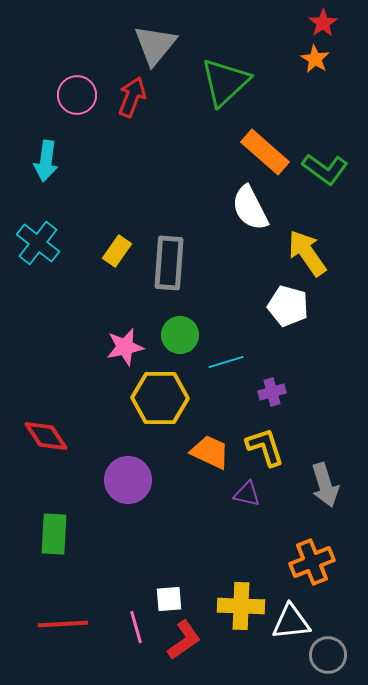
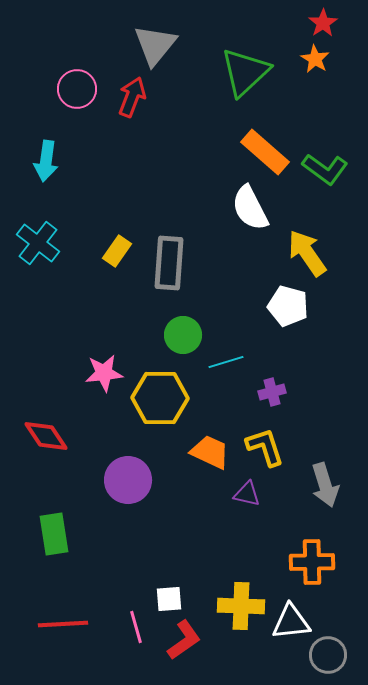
green triangle: moved 20 px right, 10 px up
pink circle: moved 6 px up
green circle: moved 3 px right
pink star: moved 21 px left, 26 px down; rotated 6 degrees clockwise
green rectangle: rotated 12 degrees counterclockwise
orange cross: rotated 21 degrees clockwise
